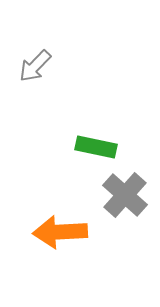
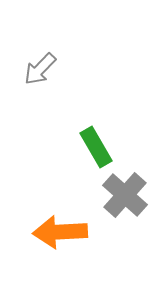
gray arrow: moved 5 px right, 3 px down
green rectangle: rotated 48 degrees clockwise
